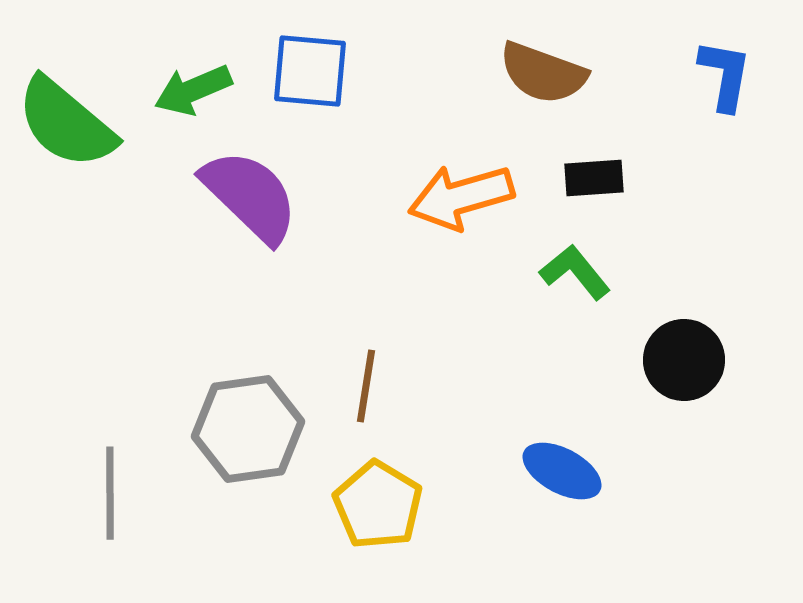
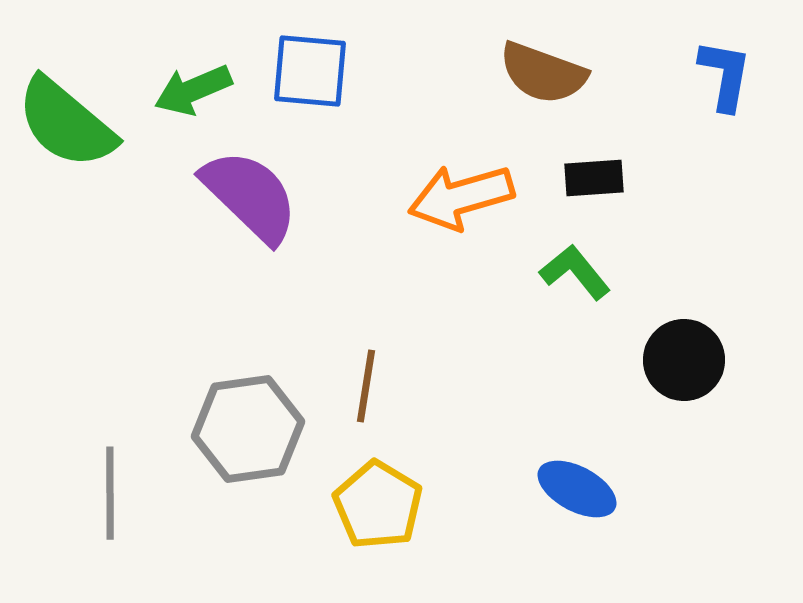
blue ellipse: moved 15 px right, 18 px down
